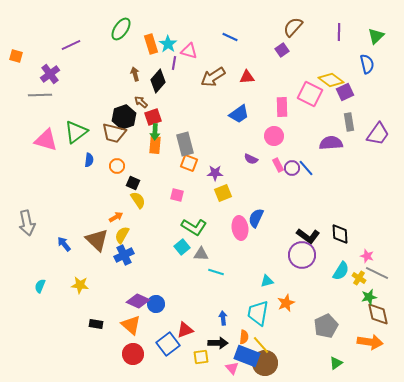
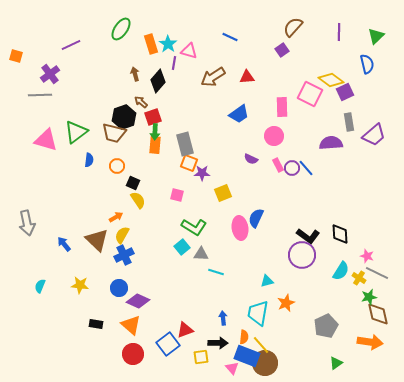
purple trapezoid at (378, 134): moved 4 px left, 1 px down; rotated 15 degrees clockwise
purple star at (215, 173): moved 13 px left
blue circle at (156, 304): moved 37 px left, 16 px up
